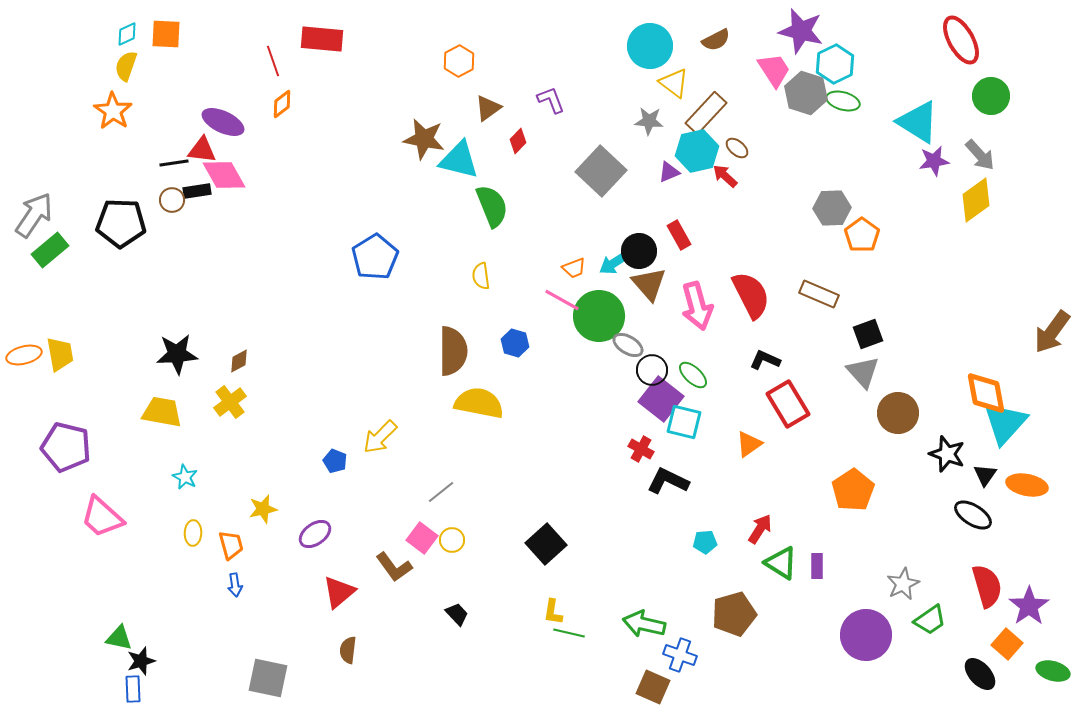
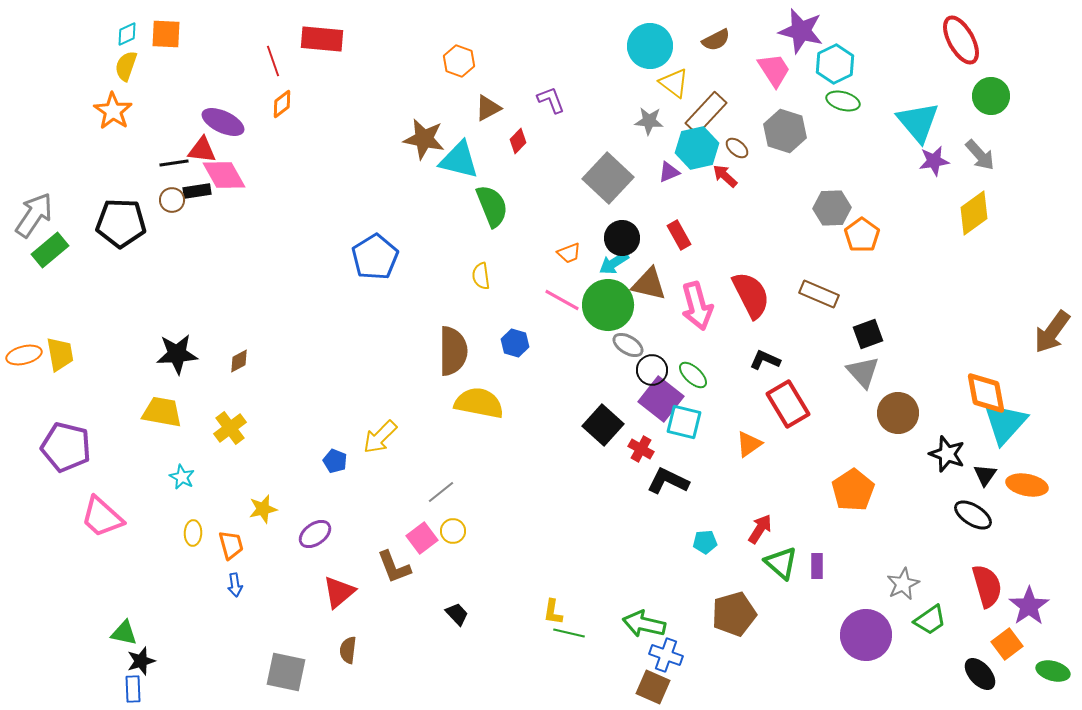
orange hexagon at (459, 61): rotated 12 degrees counterclockwise
gray hexagon at (806, 93): moved 21 px left, 38 px down
brown triangle at (488, 108): rotated 8 degrees clockwise
cyan triangle at (918, 122): rotated 18 degrees clockwise
cyan hexagon at (697, 151): moved 3 px up
gray square at (601, 171): moved 7 px right, 7 px down
yellow diamond at (976, 200): moved 2 px left, 13 px down
black circle at (639, 251): moved 17 px left, 13 px up
orange trapezoid at (574, 268): moved 5 px left, 15 px up
brown triangle at (649, 284): rotated 36 degrees counterclockwise
green circle at (599, 316): moved 9 px right, 11 px up
yellow cross at (230, 402): moved 26 px down
cyan star at (185, 477): moved 3 px left
pink square at (422, 538): rotated 16 degrees clockwise
yellow circle at (452, 540): moved 1 px right, 9 px up
black square at (546, 544): moved 57 px right, 119 px up; rotated 6 degrees counterclockwise
green triangle at (781, 563): rotated 9 degrees clockwise
brown L-shape at (394, 567): rotated 15 degrees clockwise
green triangle at (119, 638): moved 5 px right, 5 px up
orange square at (1007, 644): rotated 12 degrees clockwise
blue cross at (680, 655): moved 14 px left
gray square at (268, 678): moved 18 px right, 6 px up
